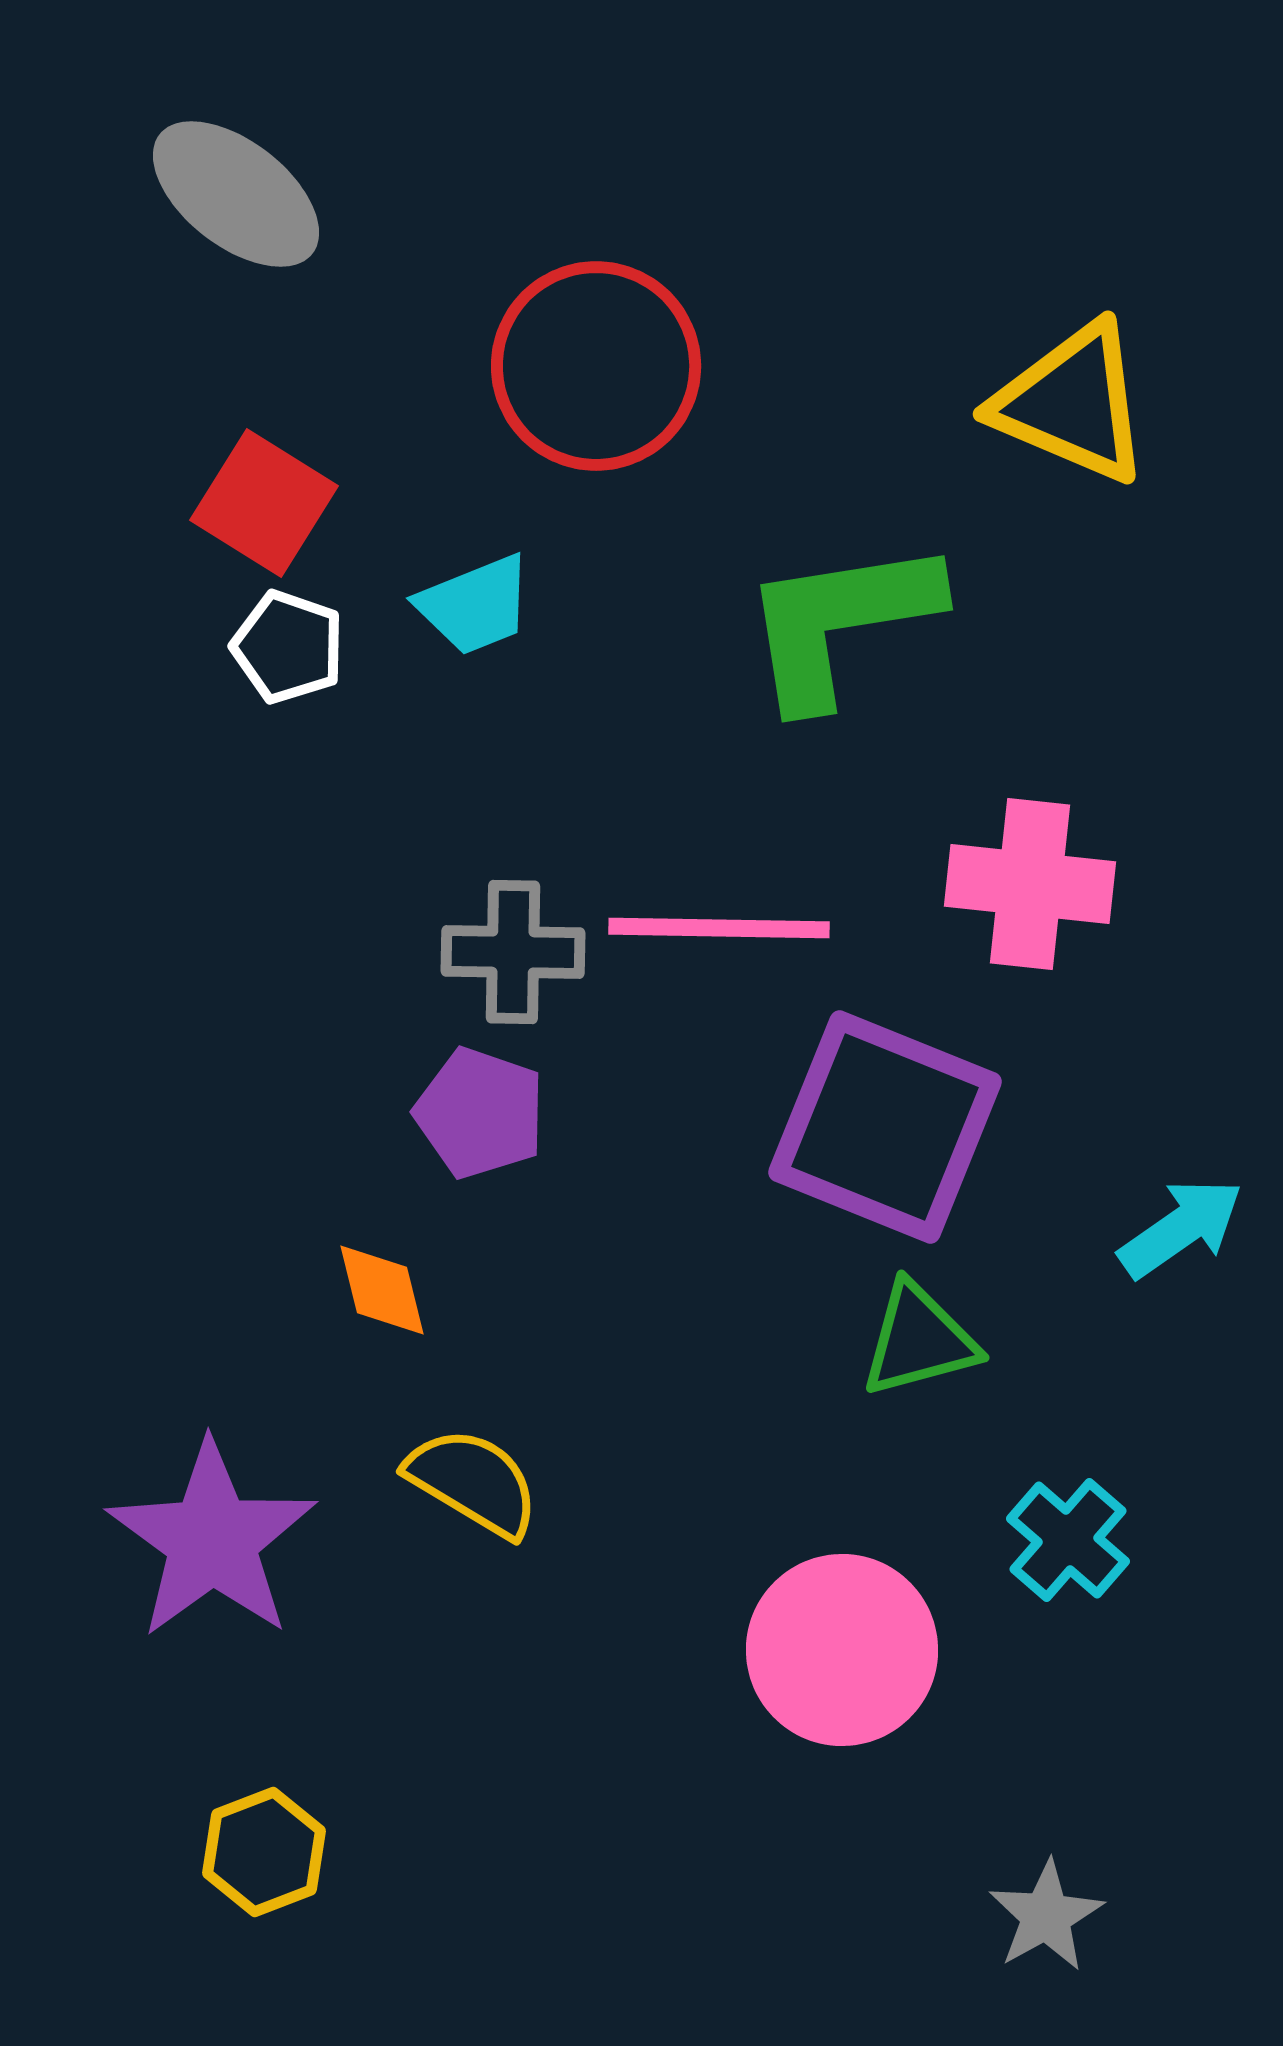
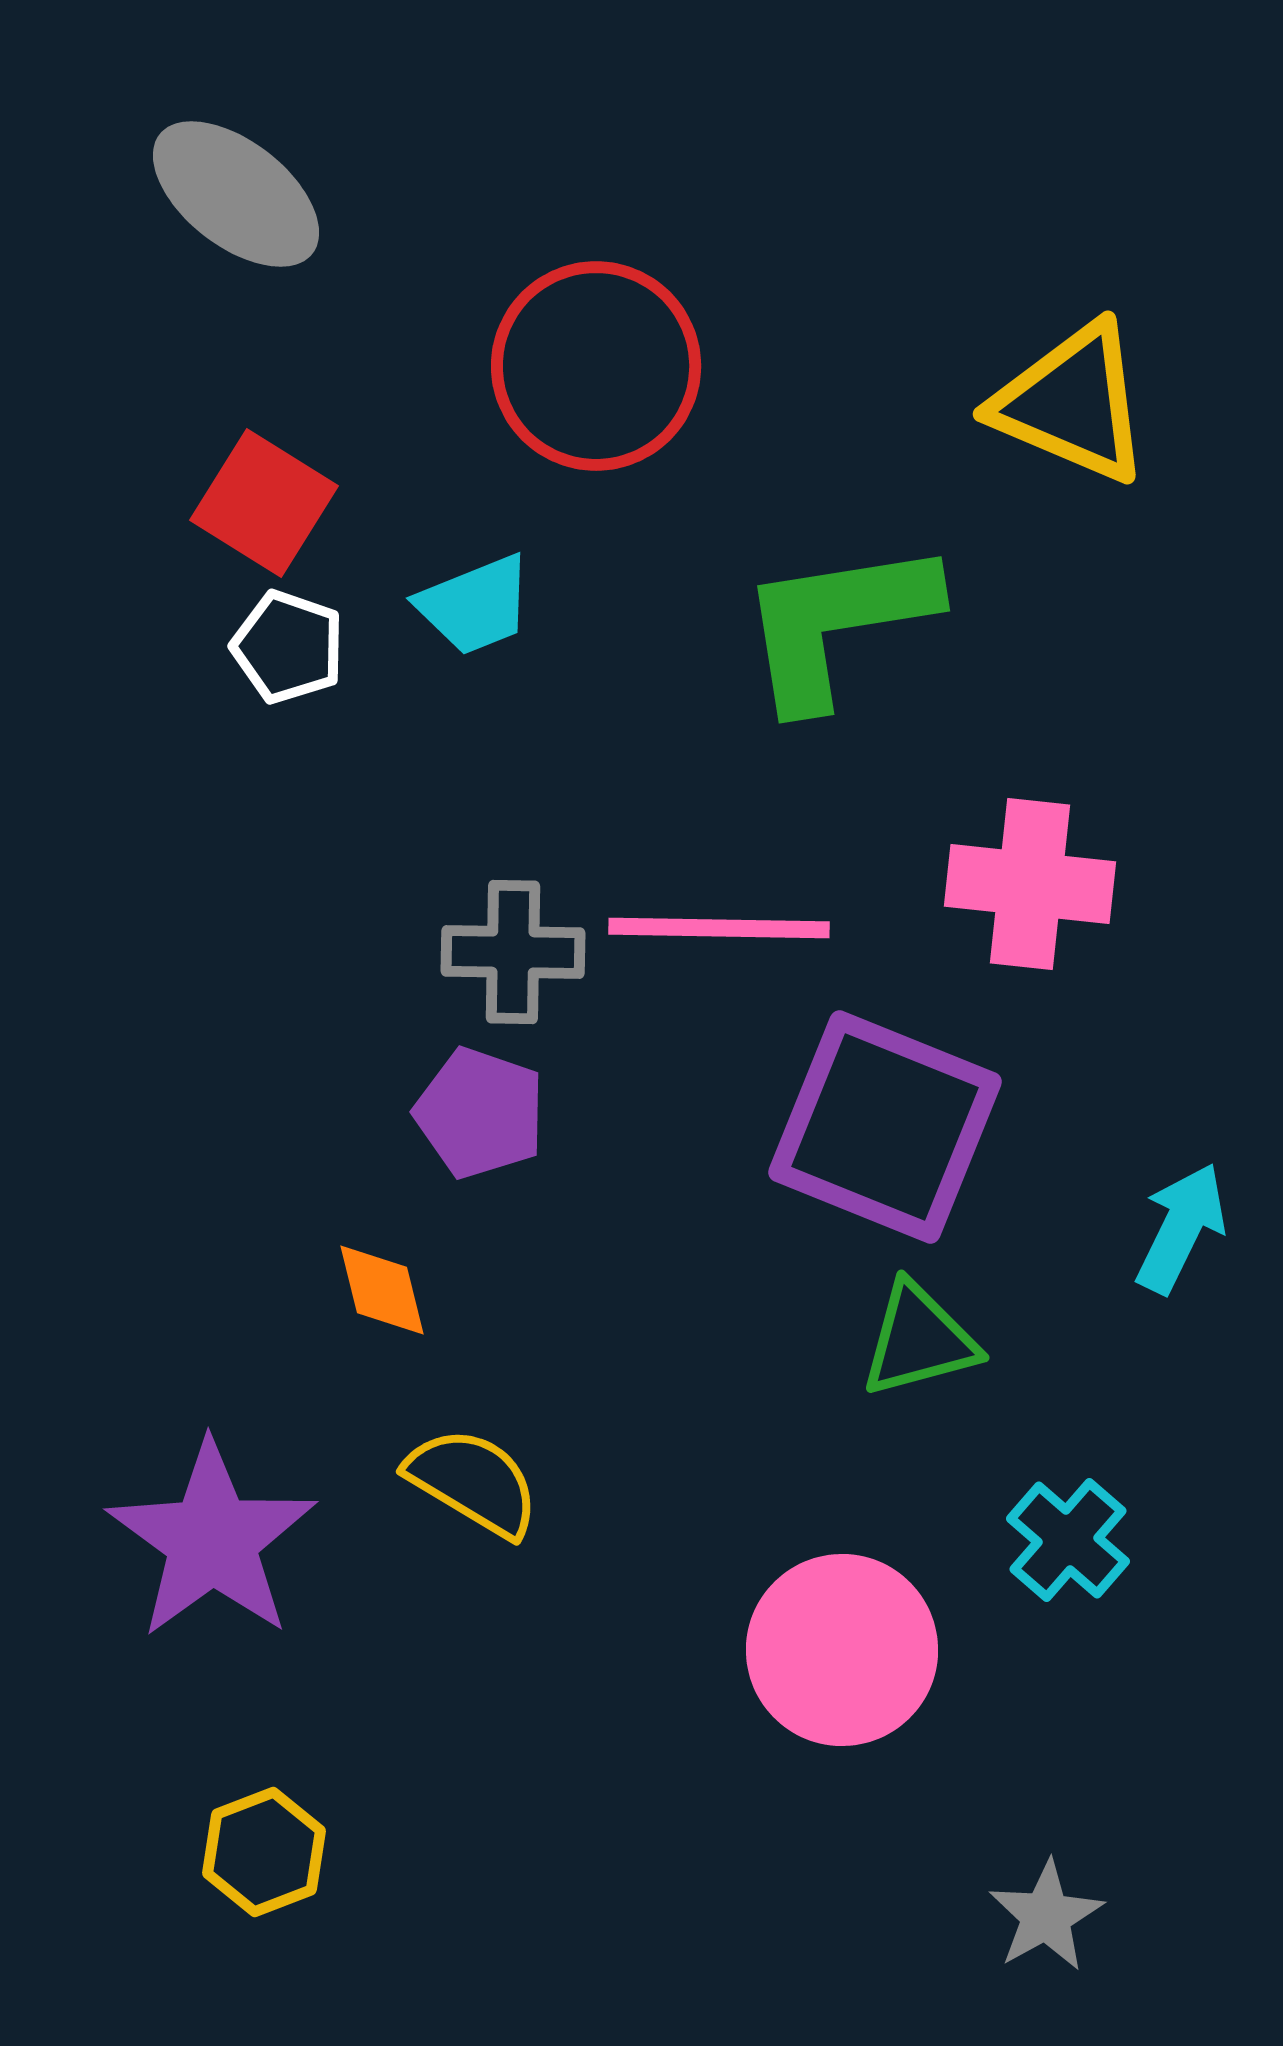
green L-shape: moved 3 px left, 1 px down
cyan arrow: rotated 29 degrees counterclockwise
